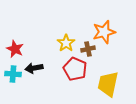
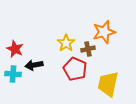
black arrow: moved 3 px up
